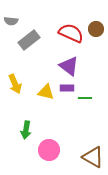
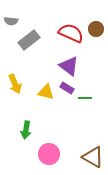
purple rectangle: rotated 32 degrees clockwise
pink circle: moved 4 px down
